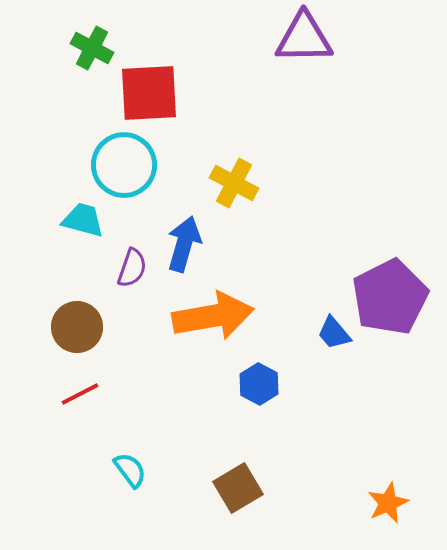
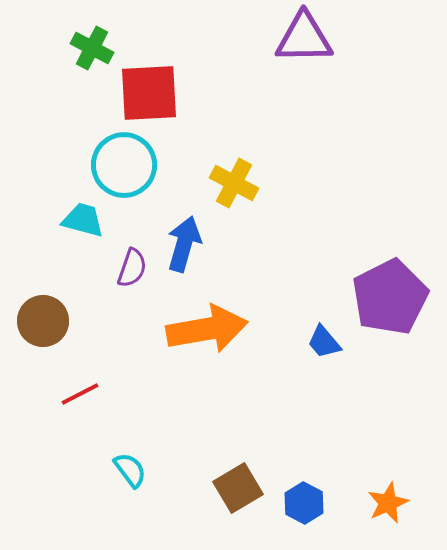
orange arrow: moved 6 px left, 13 px down
brown circle: moved 34 px left, 6 px up
blue trapezoid: moved 10 px left, 9 px down
blue hexagon: moved 45 px right, 119 px down
